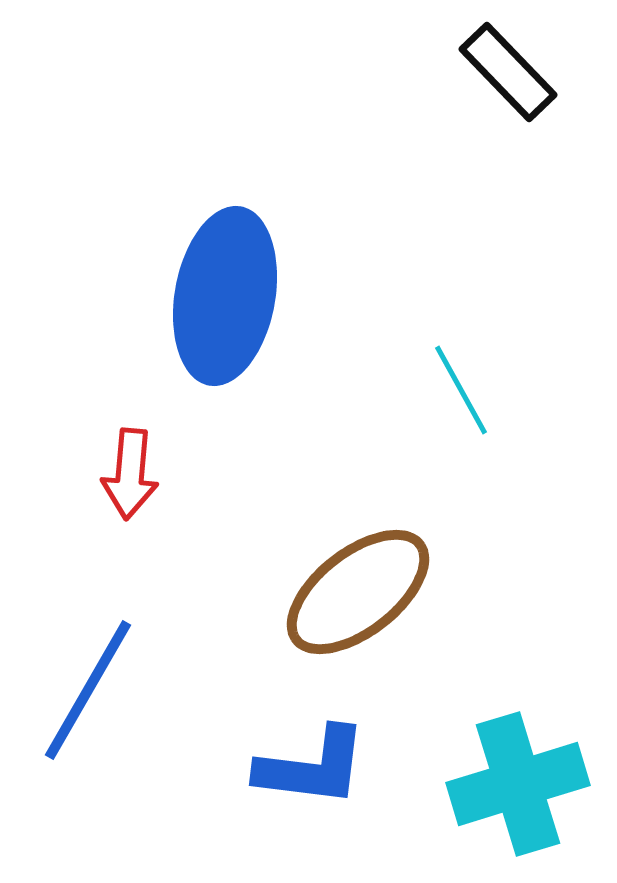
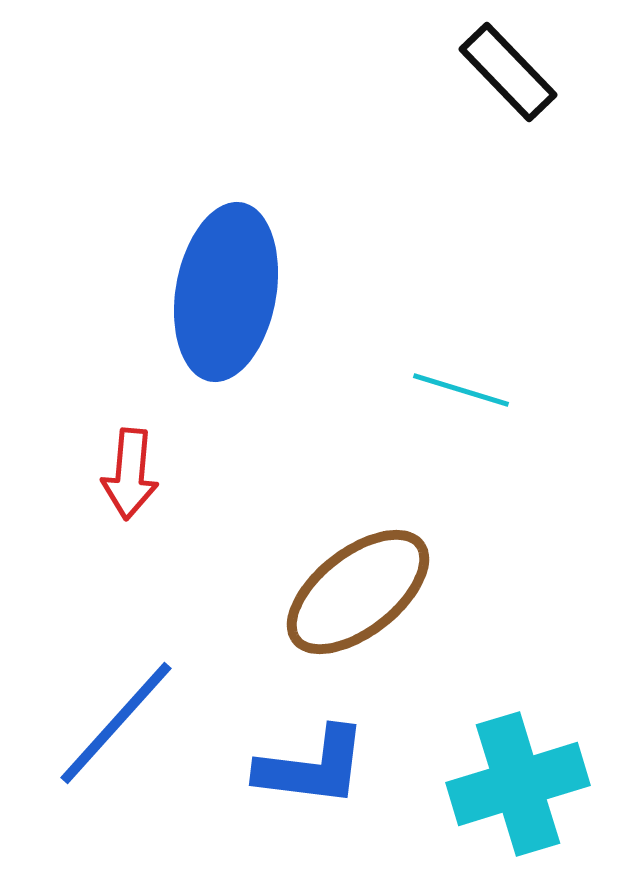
blue ellipse: moved 1 px right, 4 px up
cyan line: rotated 44 degrees counterclockwise
blue line: moved 28 px right, 33 px down; rotated 12 degrees clockwise
